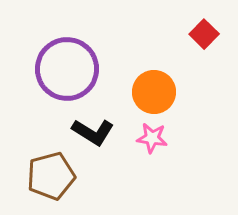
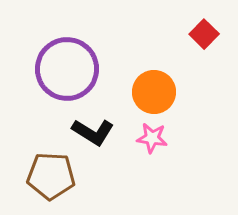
brown pentagon: rotated 18 degrees clockwise
